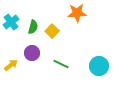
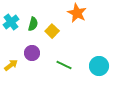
orange star: rotated 30 degrees clockwise
green semicircle: moved 3 px up
green line: moved 3 px right, 1 px down
